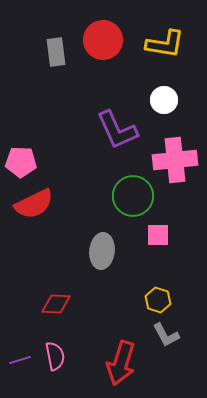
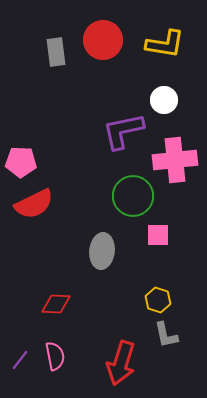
purple L-shape: moved 6 px right, 1 px down; rotated 102 degrees clockwise
gray L-shape: rotated 16 degrees clockwise
purple line: rotated 35 degrees counterclockwise
